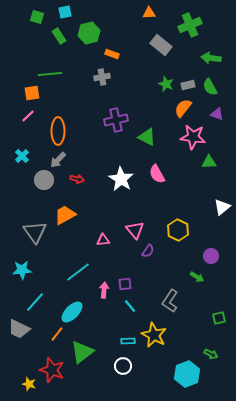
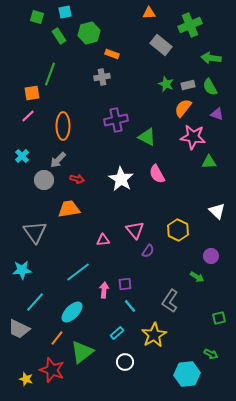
green line at (50, 74): rotated 65 degrees counterclockwise
orange ellipse at (58, 131): moved 5 px right, 5 px up
white triangle at (222, 207): moved 5 px left, 4 px down; rotated 36 degrees counterclockwise
orange trapezoid at (65, 215): moved 4 px right, 6 px up; rotated 20 degrees clockwise
orange line at (57, 334): moved 4 px down
yellow star at (154, 335): rotated 15 degrees clockwise
cyan rectangle at (128, 341): moved 11 px left, 8 px up; rotated 40 degrees counterclockwise
white circle at (123, 366): moved 2 px right, 4 px up
cyan hexagon at (187, 374): rotated 15 degrees clockwise
yellow star at (29, 384): moved 3 px left, 5 px up
